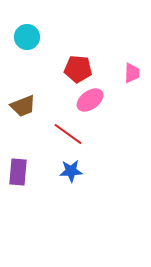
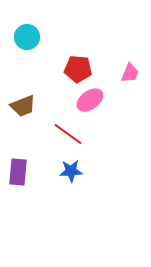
pink trapezoid: moved 2 px left; rotated 20 degrees clockwise
